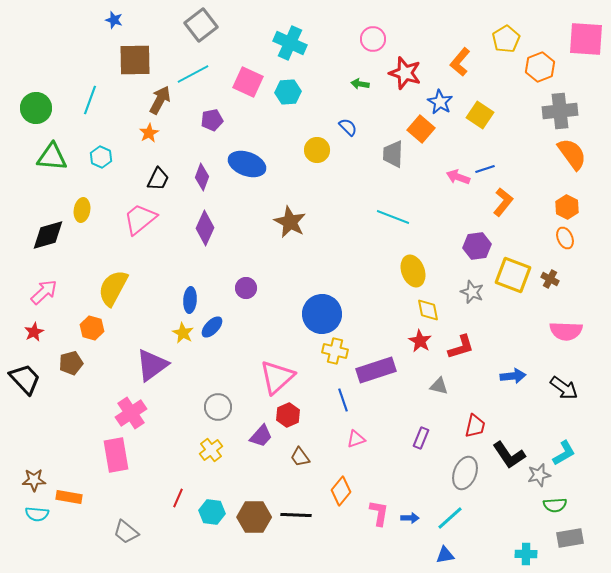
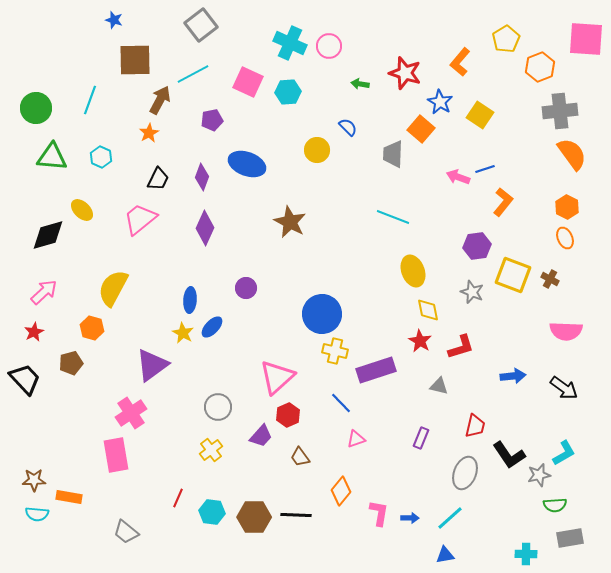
pink circle at (373, 39): moved 44 px left, 7 px down
yellow ellipse at (82, 210): rotated 55 degrees counterclockwise
blue line at (343, 400): moved 2 px left, 3 px down; rotated 25 degrees counterclockwise
